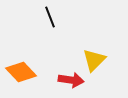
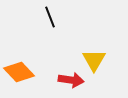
yellow triangle: rotated 15 degrees counterclockwise
orange diamond: moved 2 px left
